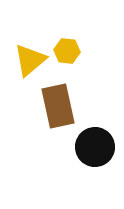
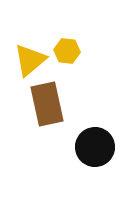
brown rectangle: moved 11 px left, 2 px up
